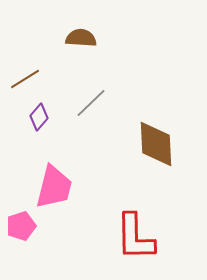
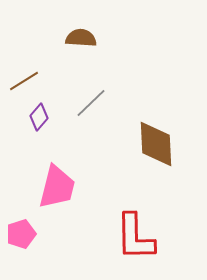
brown line: moved 1 px left, 2 px down
pink trapezoid: moved 3 px right
pink pentagon: moved 8 px down
